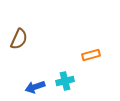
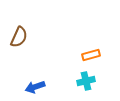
brown semicircle: moved 2 px up
cyan cross: moved 21 px right
